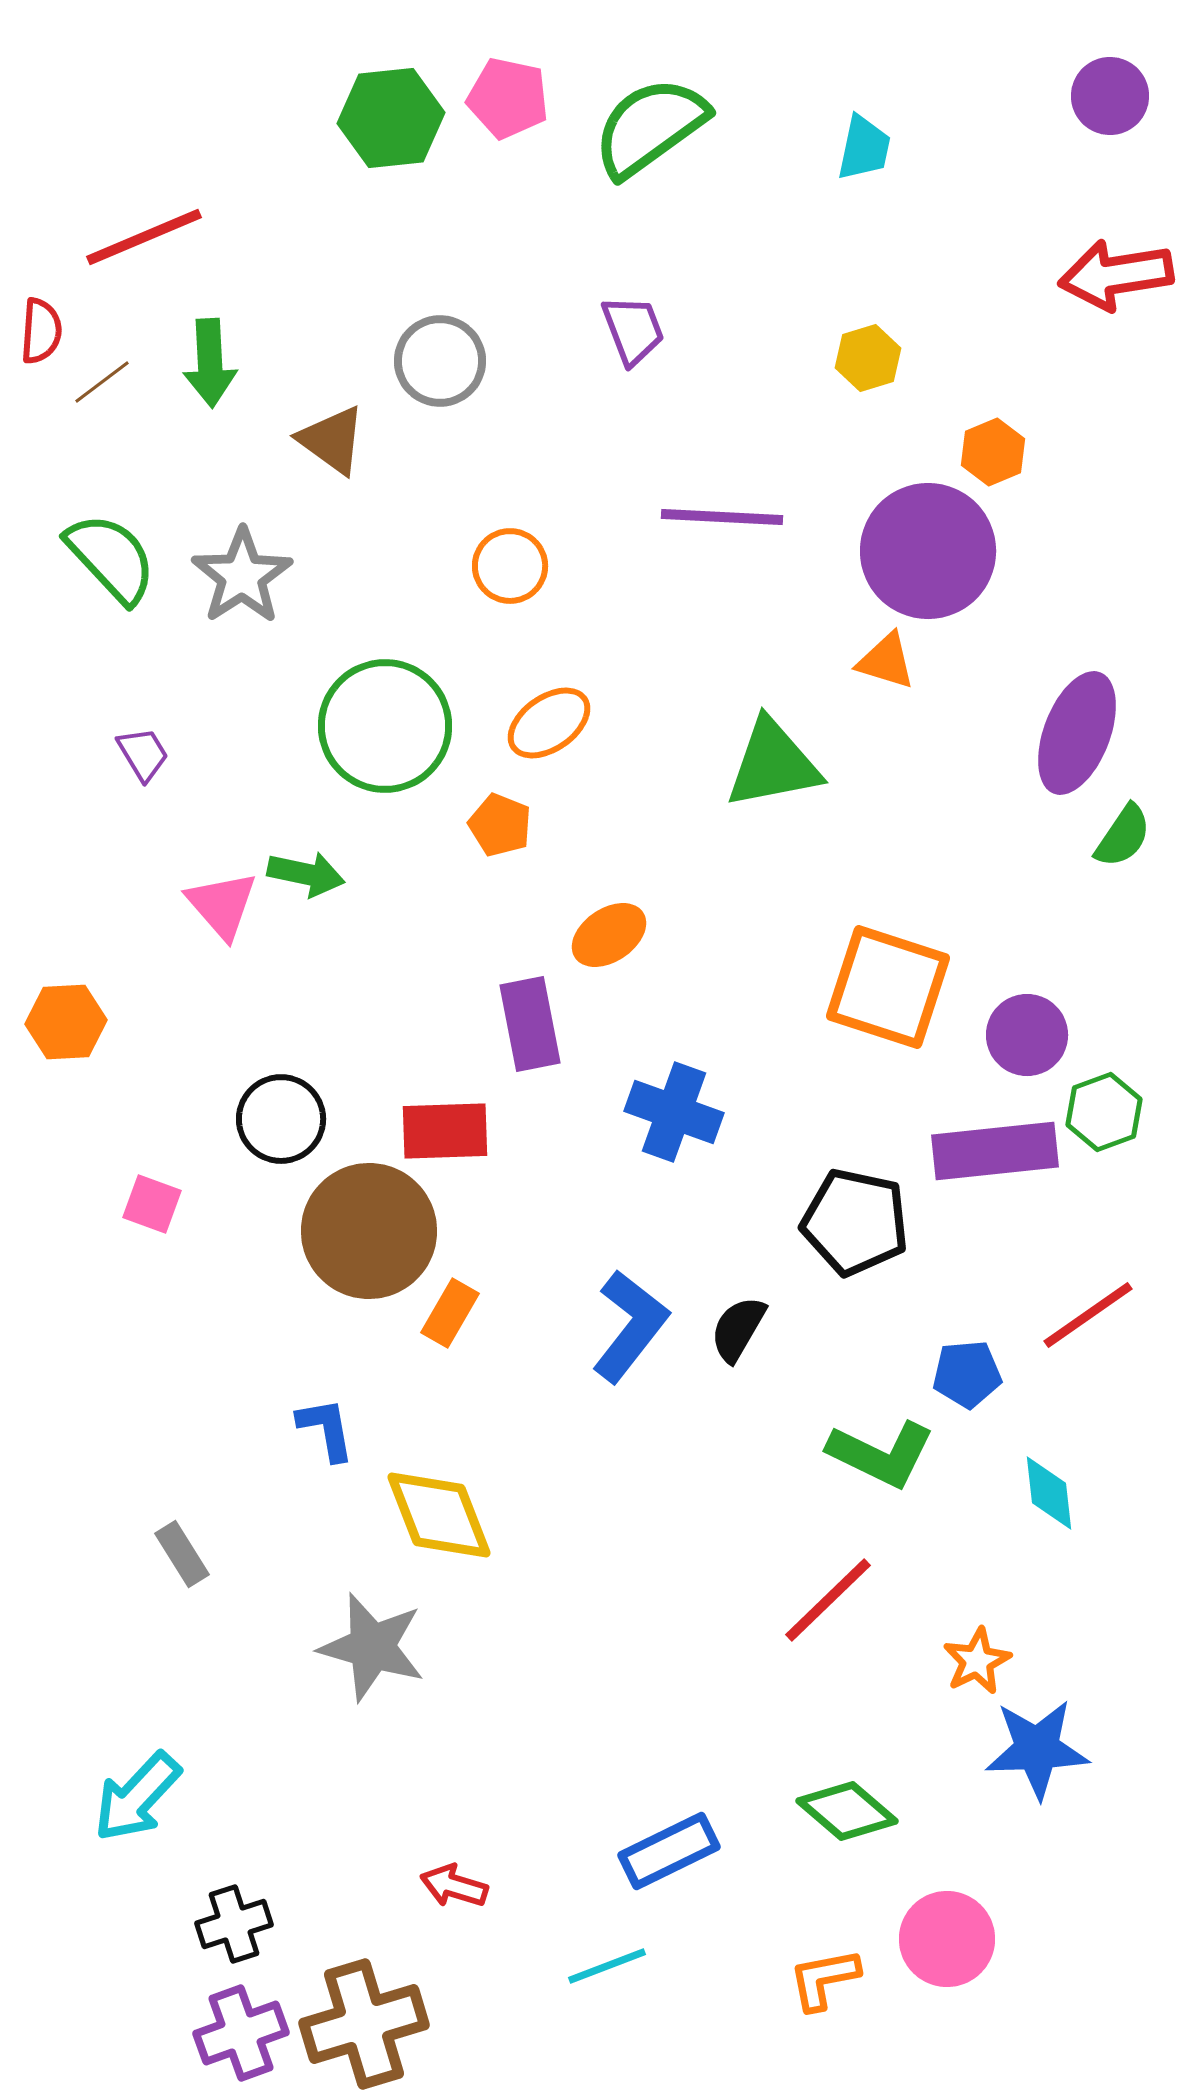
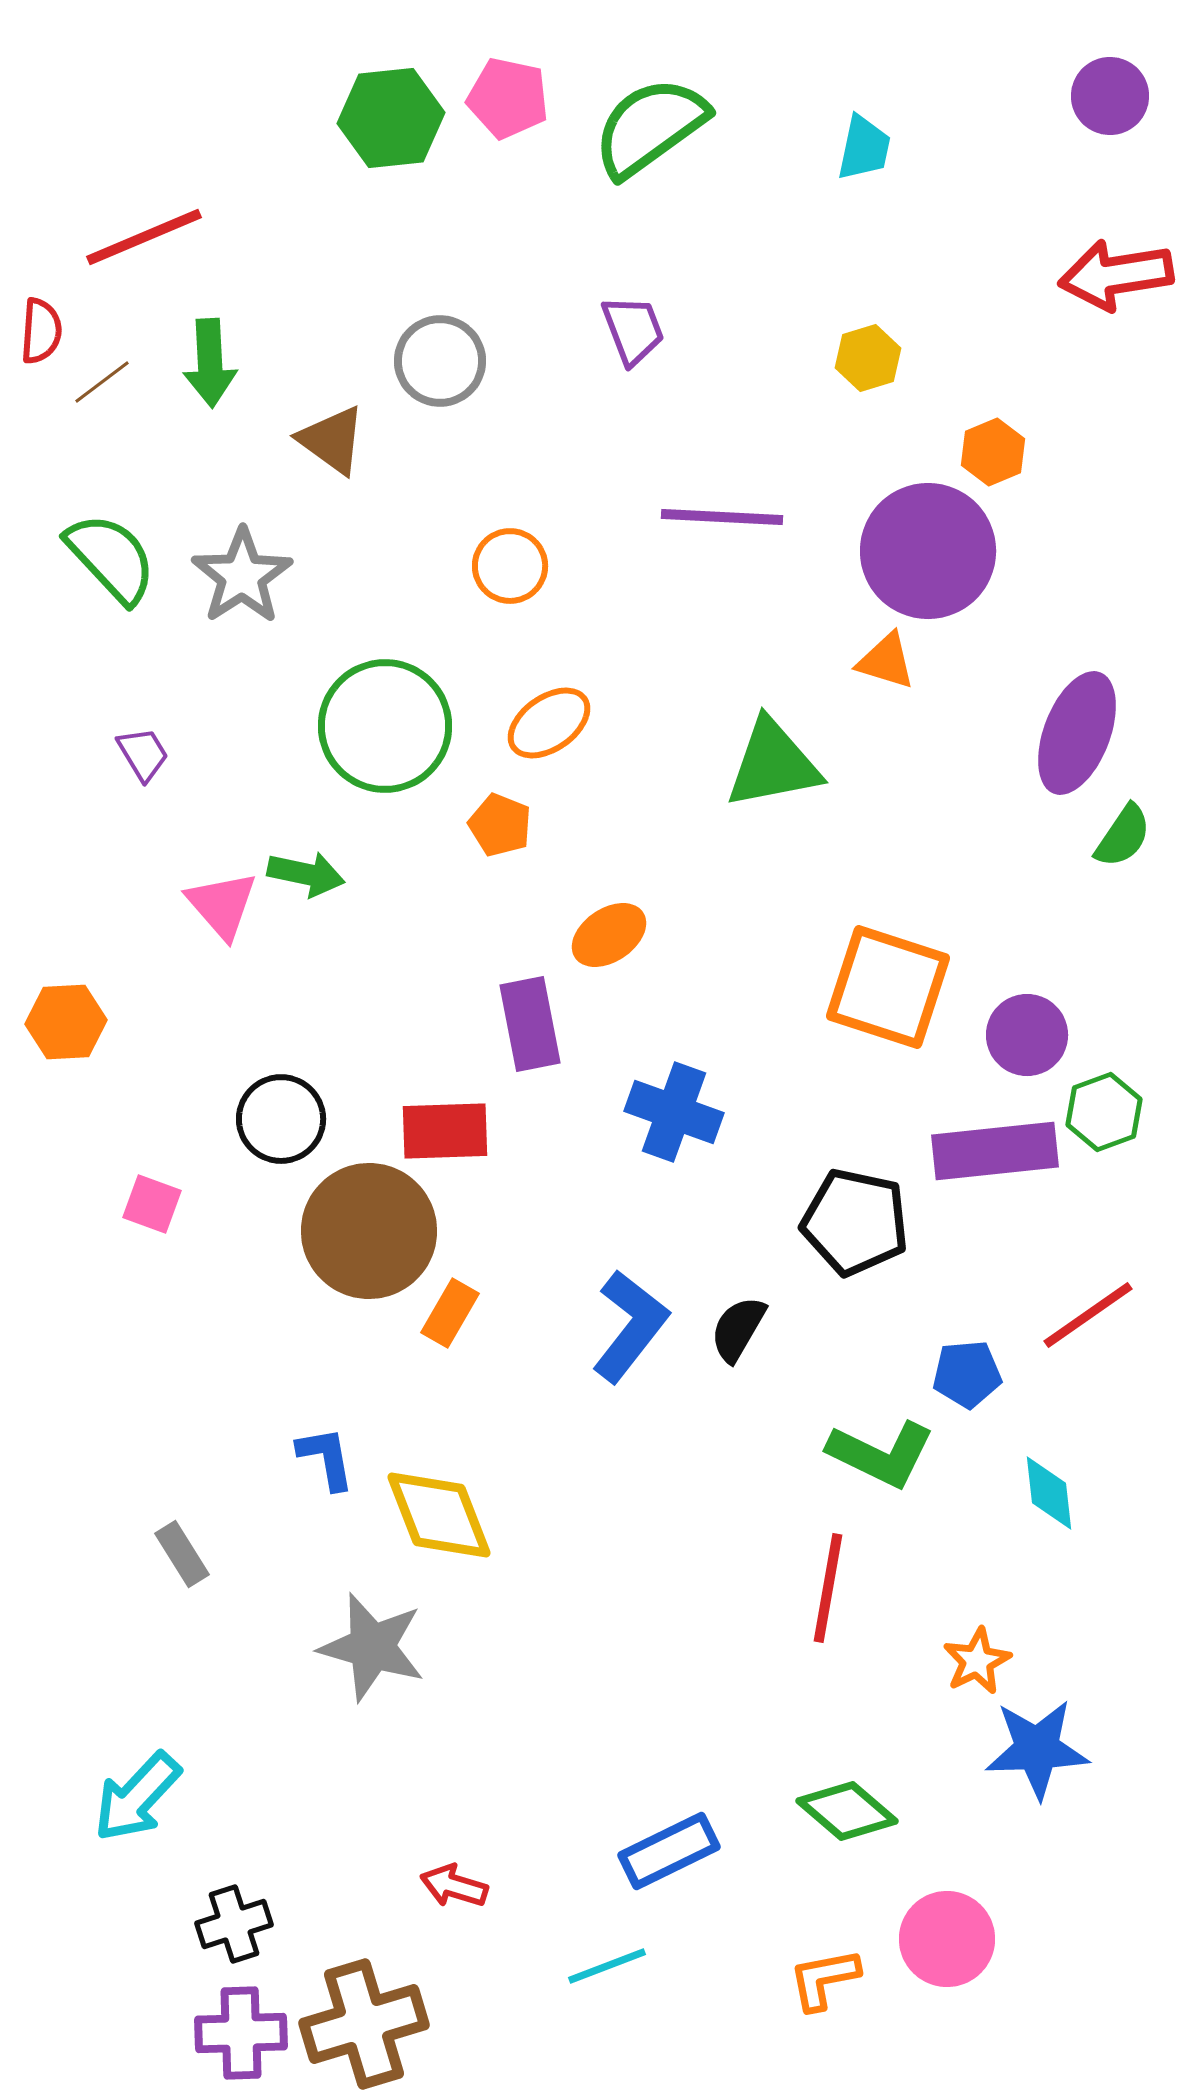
blue L-shape at (326, 1429): moved 29 px down
red line at (828, 1600): moved 12 px up; rotated 36 degrees counterclockwise
purple cross at (241, 2033): rotated 18 degrees clockwise
